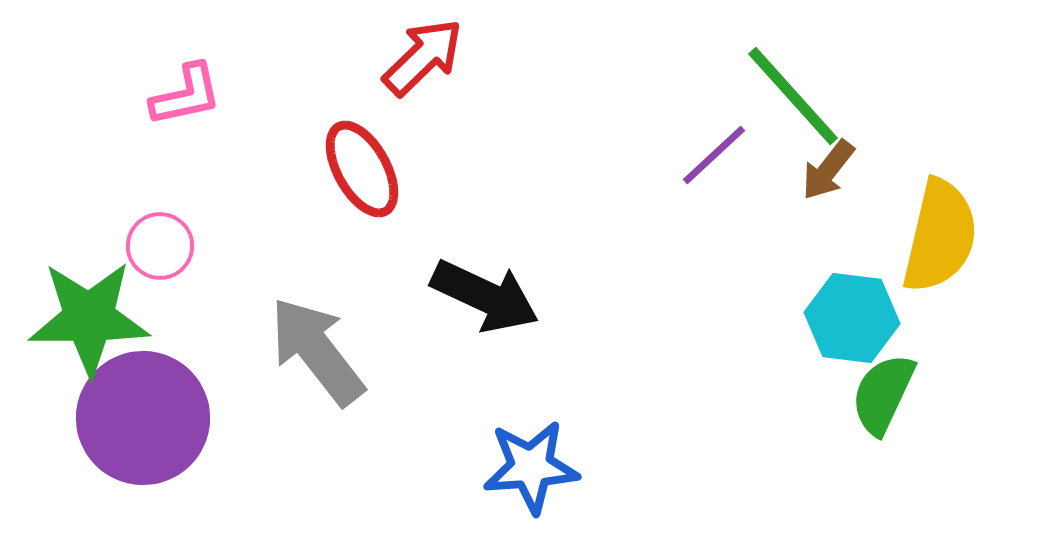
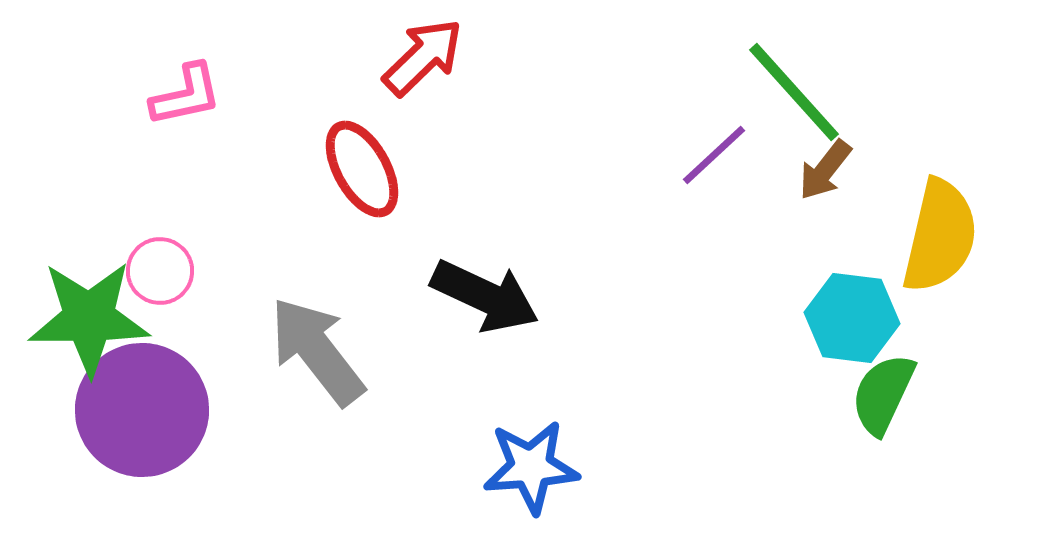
green line: moved 1 px right, 4 px up
brown arrow: moved 3 px left
pink circle: moved 25 px down
purple circle: moved 1 px left, 8 px up
